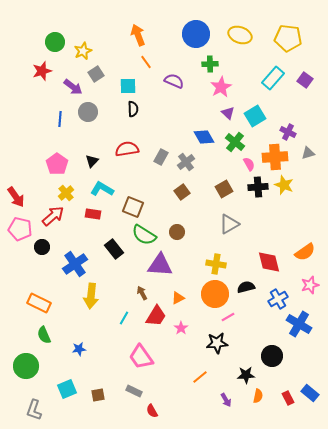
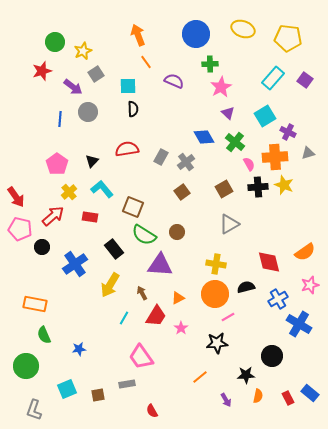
yellow ellipse at (240, 35): moved 3 px right, 6 px up
cyan square at (255, 116): moved 10 px right
cyan L-shape at (102, 189): rotated 20 degrees clockwise
yellow cross at (66, 193): moved 3 px right, 1 px up
red rectangle at (93, 214): moved 3 px left, 3 px down
yellow arrow at (91, 296): moved 19 px right, 11 px up; rotated 25 degrees clockwise
orange rectangle at (39, 303): moved 4 px left, 1 px down; rotated 15 degrees counterclockwise
gray rectangle at (134, 391): moved 7 px left, 7 px up; rotated 35 degrees counterclockwise
